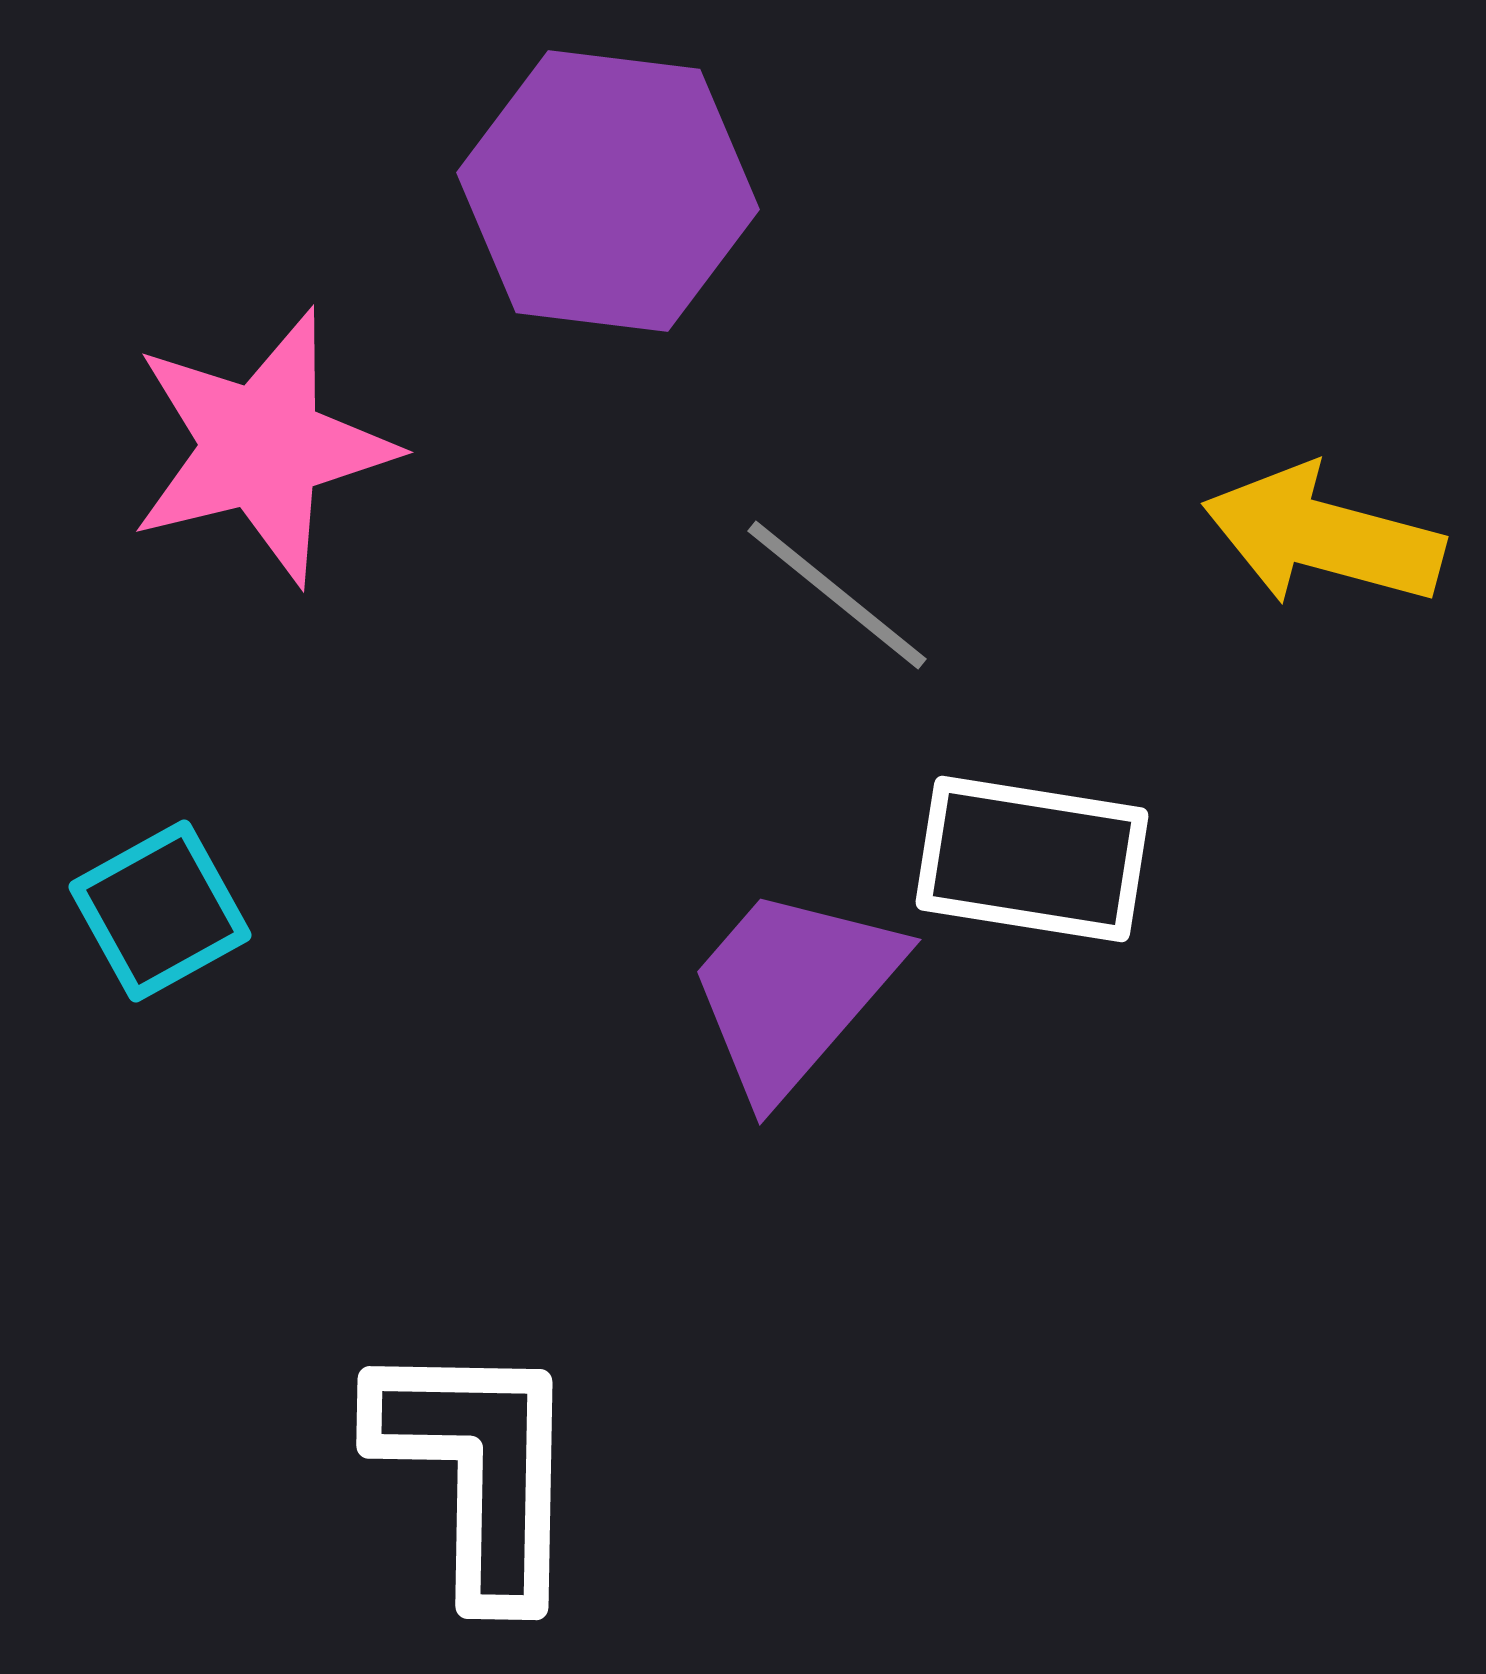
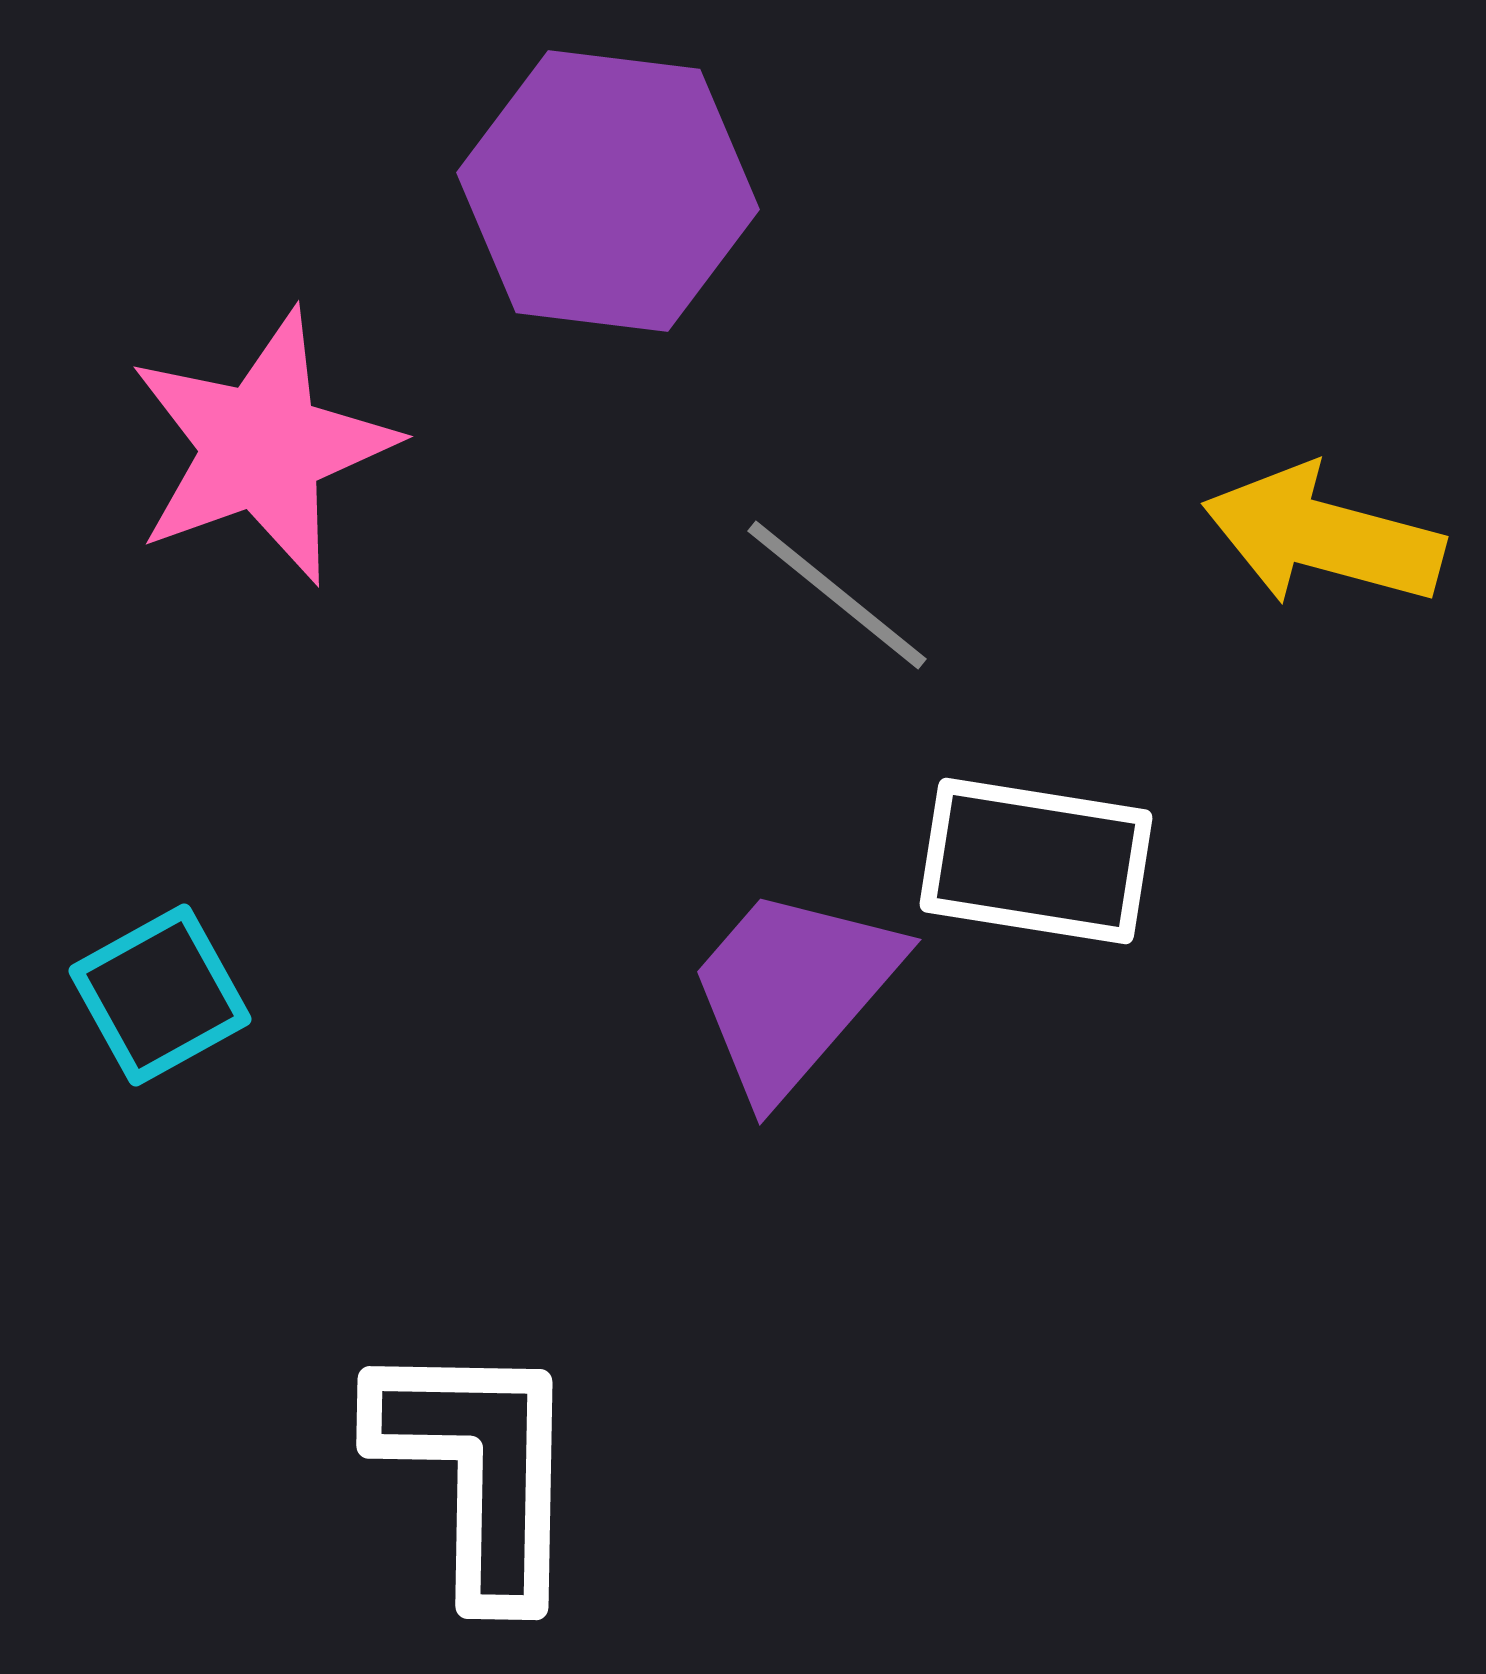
pink star: rotated 6 degrees counterclockwise
white rectangle: moved 4 px right, 2 px down
cyan square: moved 84 px down
